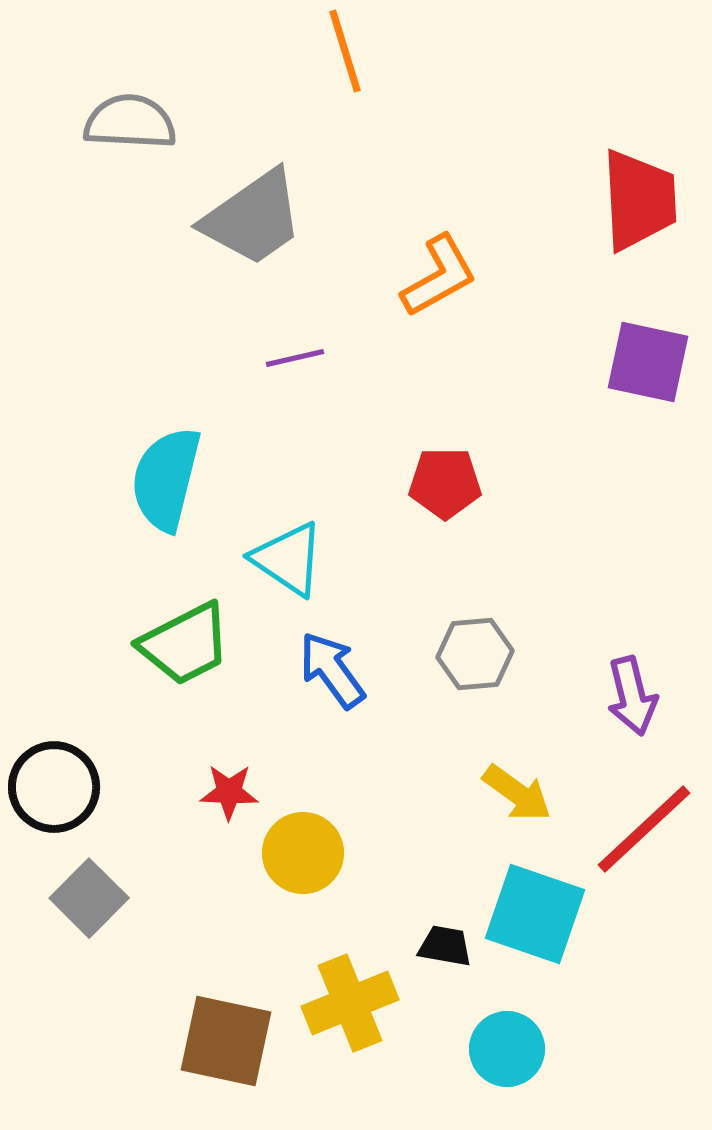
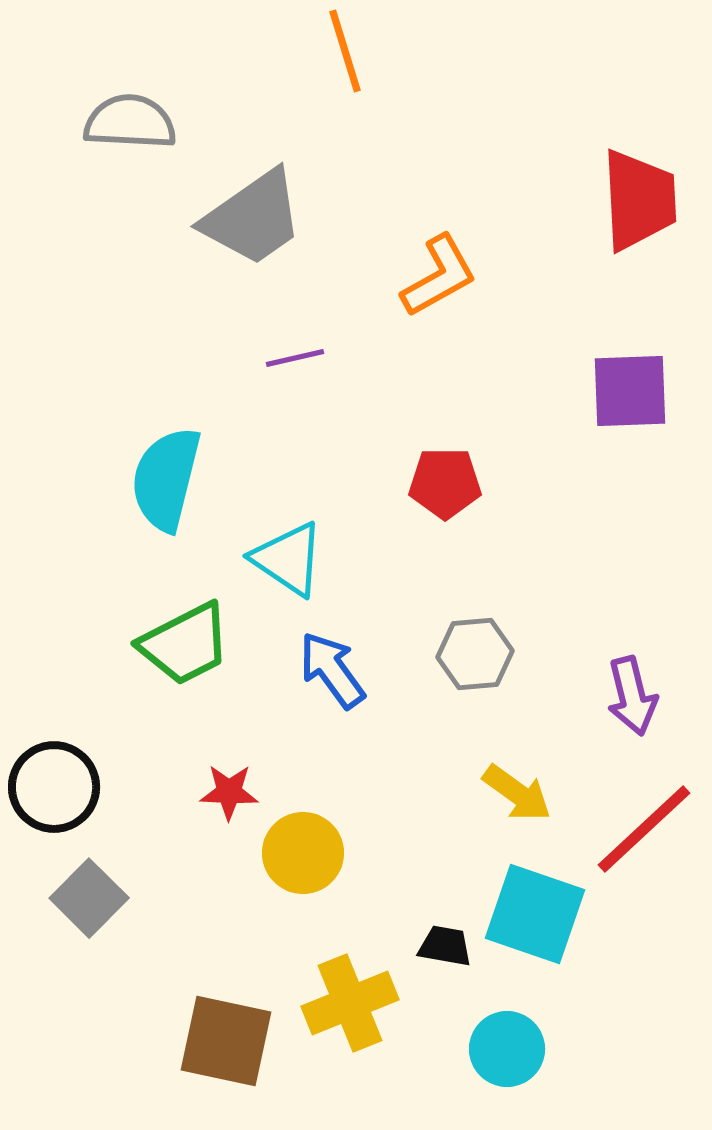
purple square: moved 18 px left, 29 px down; rotated 14 degrees counterclockwise
